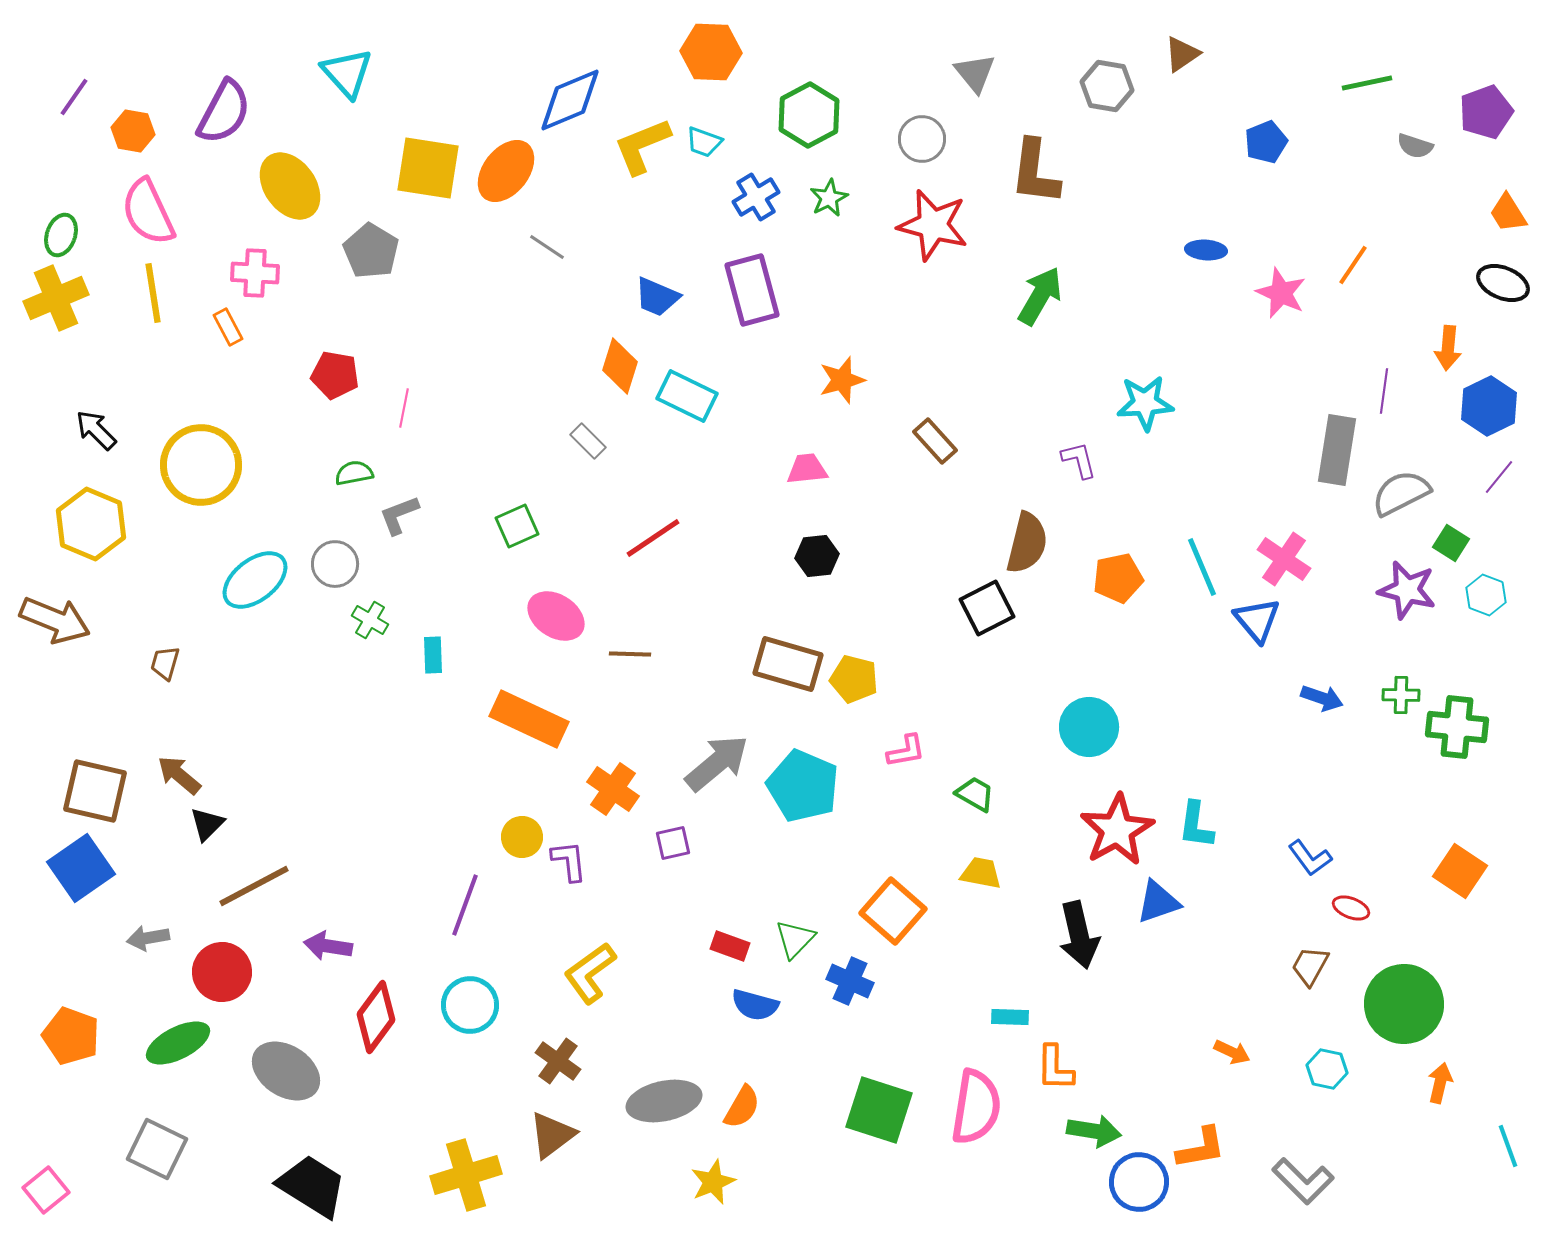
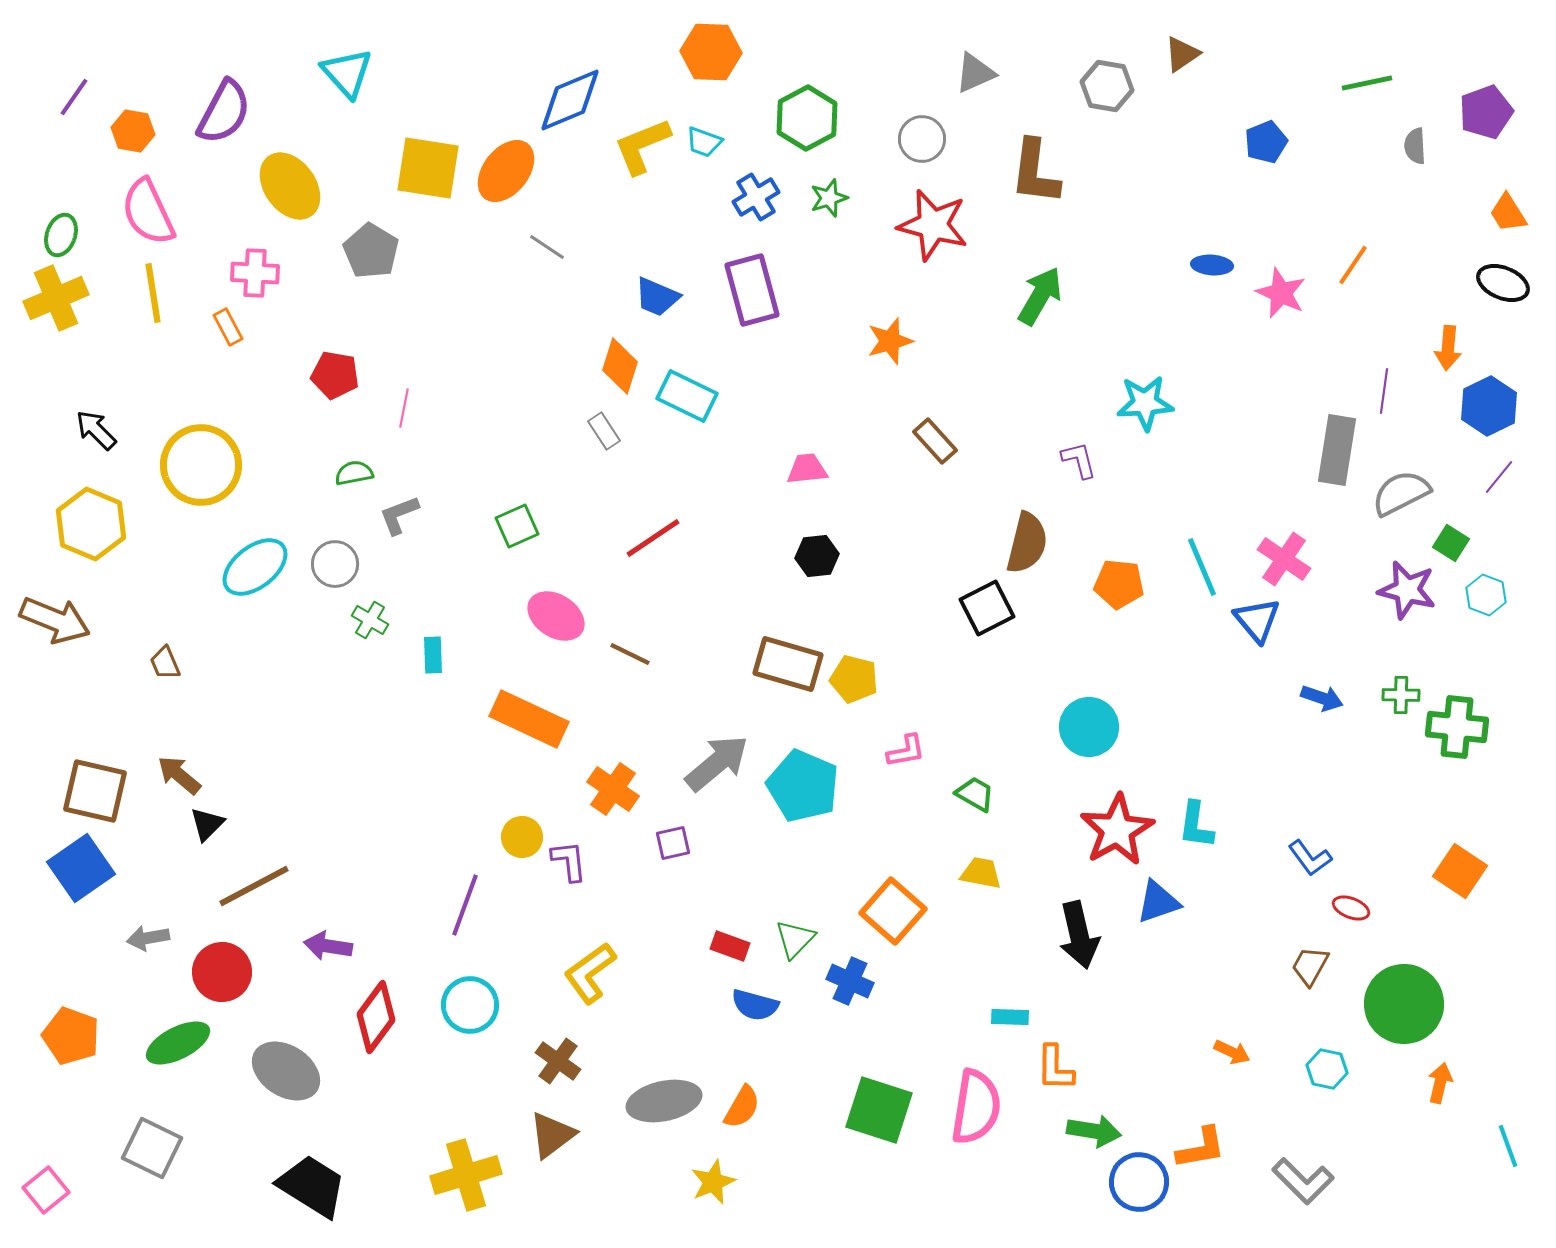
gray triangle at (975, 73): rotated 45 degrees clockwise
green hexagon at (809, 115): moved 2 px left, 3 px down
gray semicircle at (1415, 146): rotated 69 degrees clockwise
green star at (829, 198): rotated 9 degrees clockwise
blue ellipse at (1206, 250): moved 6 px right, 15 px down
orange star at (842, 380): moved 48 px right, 39 px up
gray rectangle at (588, 441): moved 16 px right, 10 px up; rotated 12 degrees clockwise
orange pentagon at (1118, 578): moved 1 px right, 6 px down; rotated 18 degrees clockwise
cyan ellipse at (255, 580): moved 13 px up
brown line at (630, 654): rotated 24 degrees clockwise
brown trapezoid at (165, 663): rotated 39 degrees counterclockwise
gray square at (157, 1149): moved 5 px left, 1 px up
